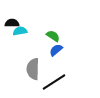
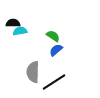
black semicircle: moved 1 px right
gray semicircle: moved 3 px down
